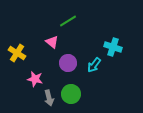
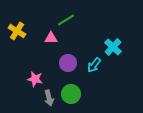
green line: moved 2 px left, 1 px up
pink triangle: moved 1 px left, 4 px up; rotated 40 degrees counterclockwise
cyan cross: rotated 24 degrees clockwise
yellow cross: moved 22 px up
